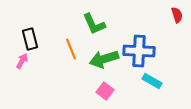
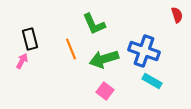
blue cross: moved 5 px right; rotated 16 degrees clockwise
